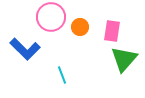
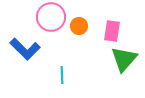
orange circle: moved 1 px left, 1 px up
cyan line: rotated 18 degrees clockwise
